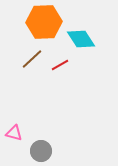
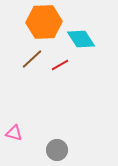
gray circle: moved 16 px right, 1 px up
